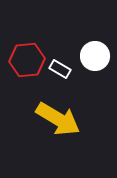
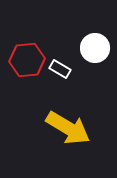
white circle: moved 8 px up
yellow arrow: moved 10 px right, 9 px down
